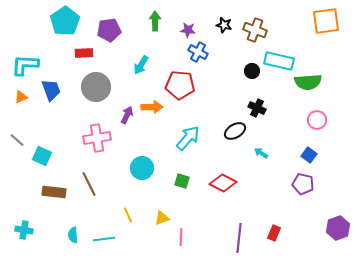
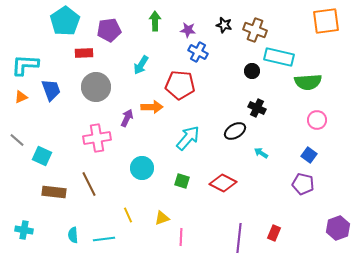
cyan rectangle at (279, 61): moved 4 px up
purple arrow at (127, 115): moved 3 px down
